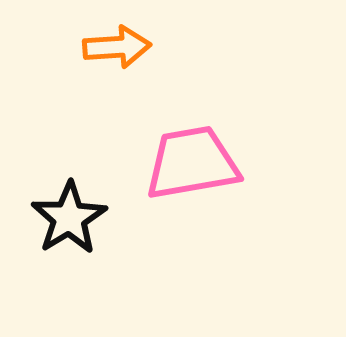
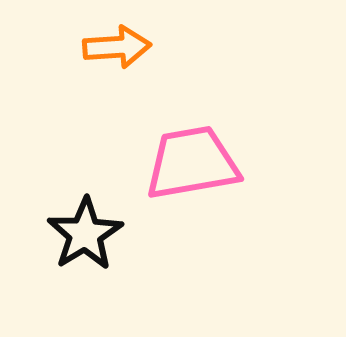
black star: moved 16 px right, 16 px down
